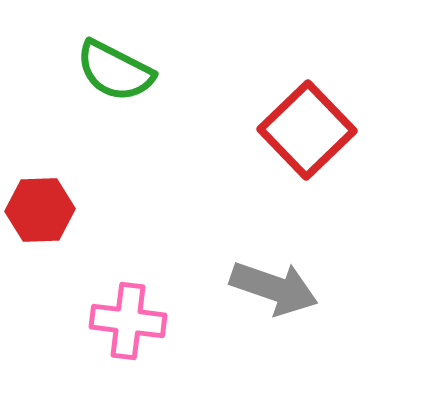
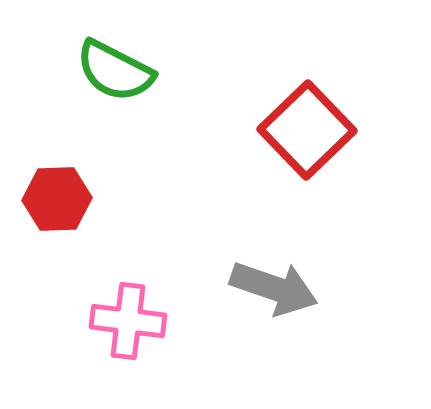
red hexagon: moved 17 px right, 11 px up
